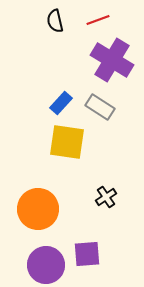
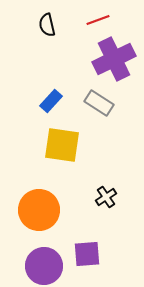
black semicircle: moved 8 px left, 4 px down
purple cross: moved 2 px right, 1 px up; rotated 33 degrees clockwise
blue rectangle: moved 10 px left, 2 px up
gray rectangle: moved 1 px left, 4 px up
yellow square: moved 5 px left, 3 px down
orange circle: moved 1 px right, 1 px down
purple circle: moved 2 px left, 1 px down
